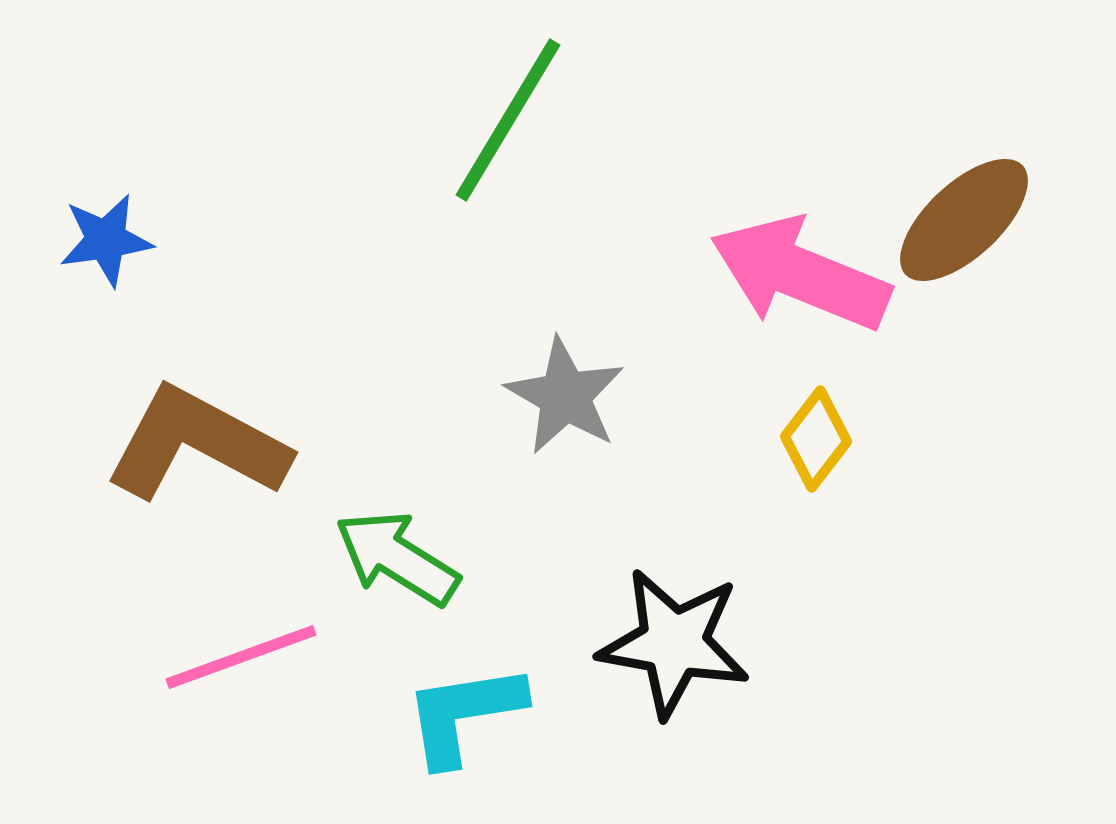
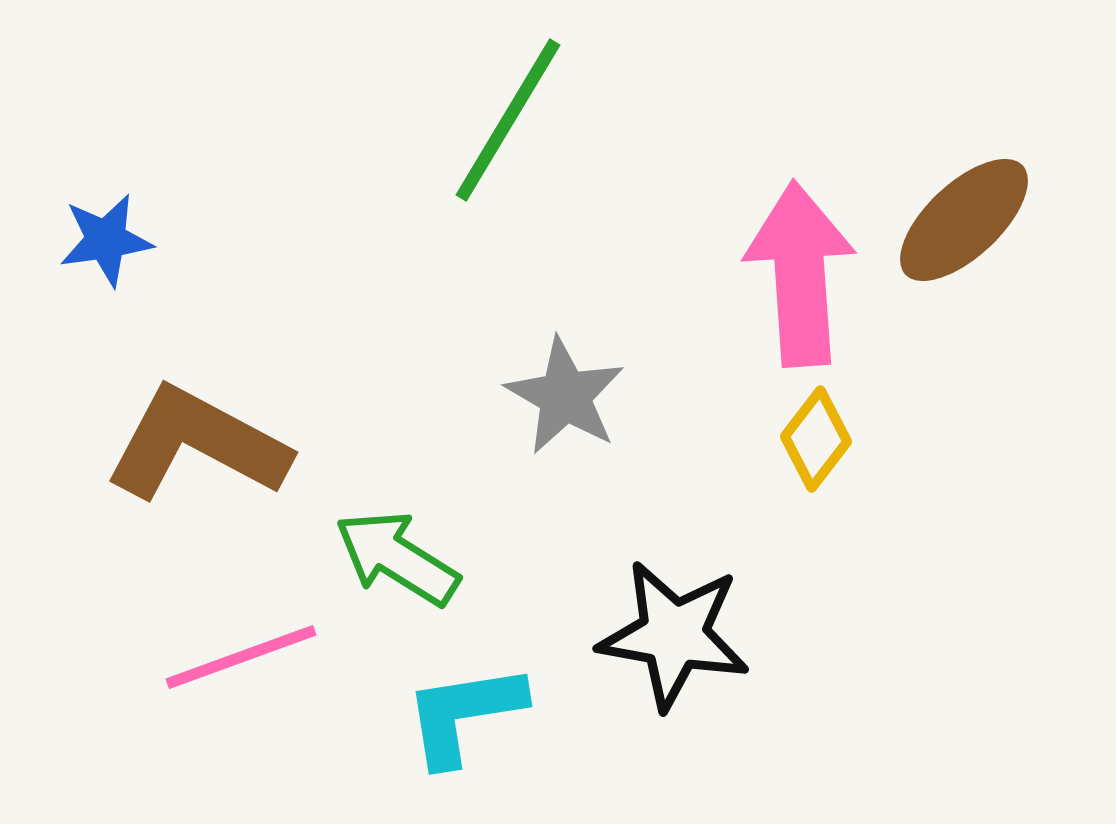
pink arrow: rotated 64 degrees clockwise
black star: moved 8 px up
